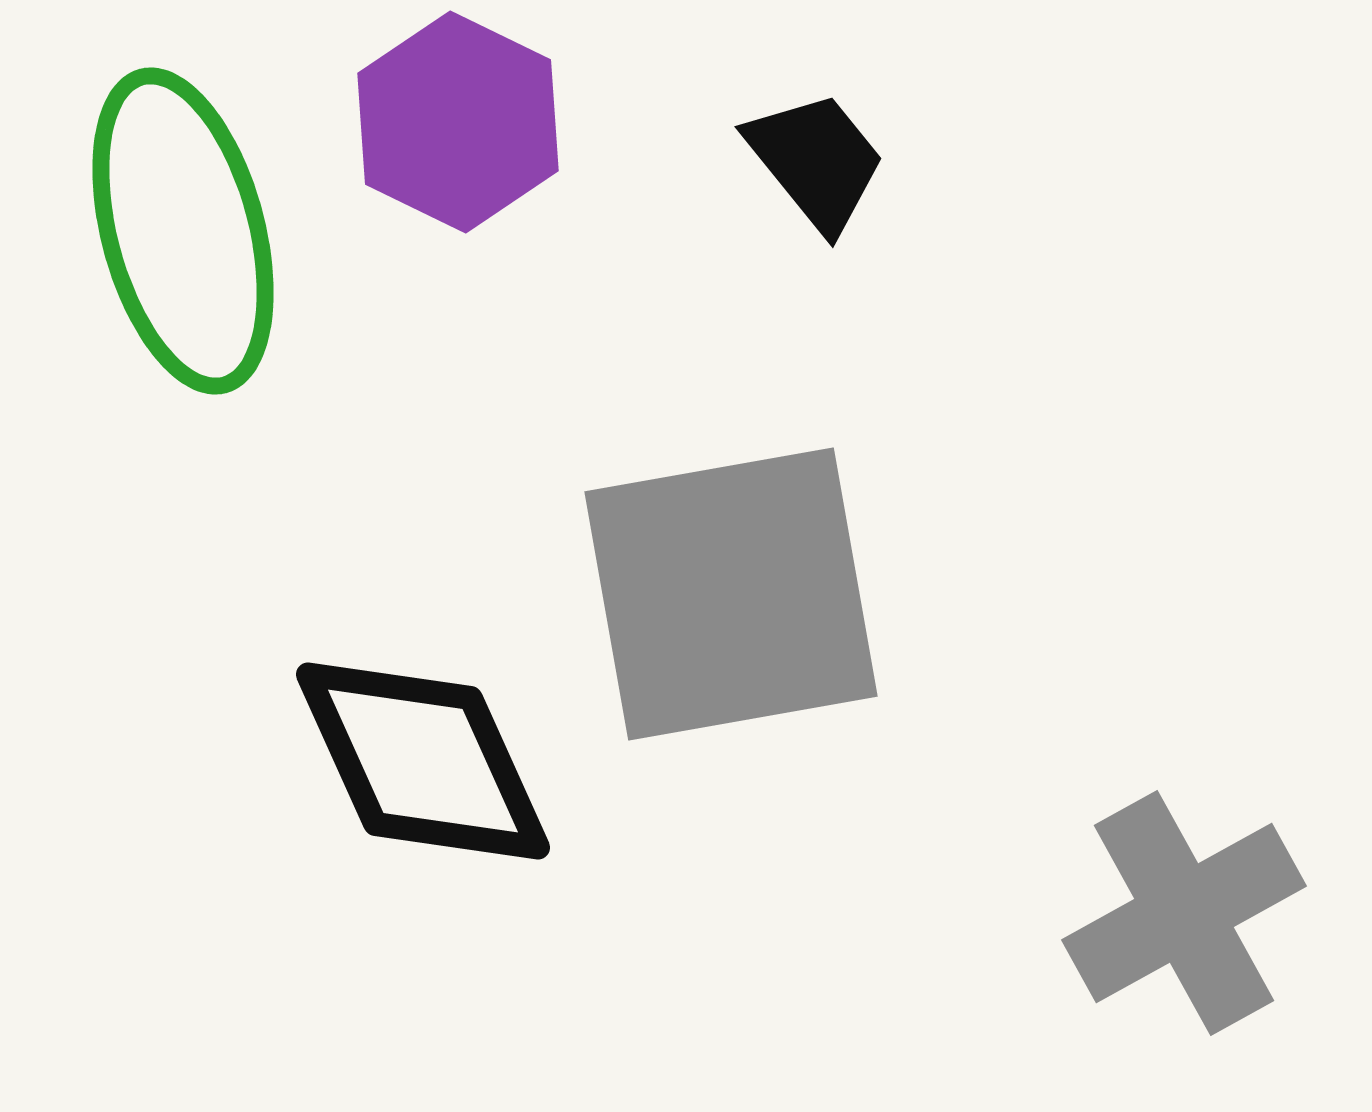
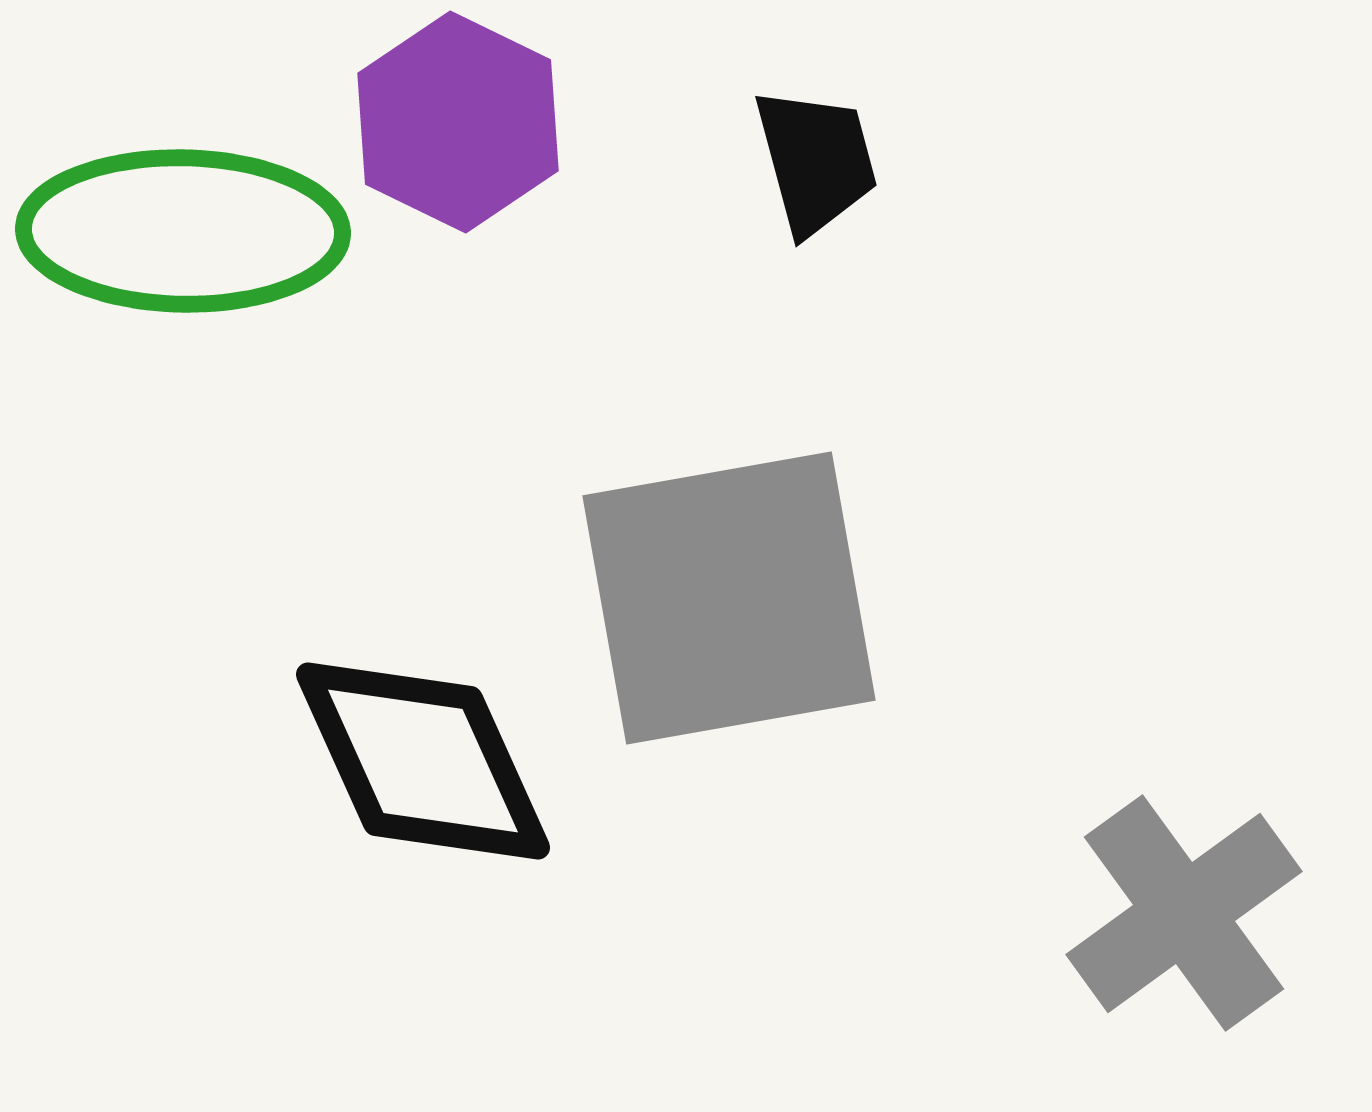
black trapezoid: rotated 24 degrees clockwise
green ellipse: rotated 74 degrees counterclockwise
gray square: moved 2 px left, 4 px down
gray cross: rotated 7 degrees counterclockwise
